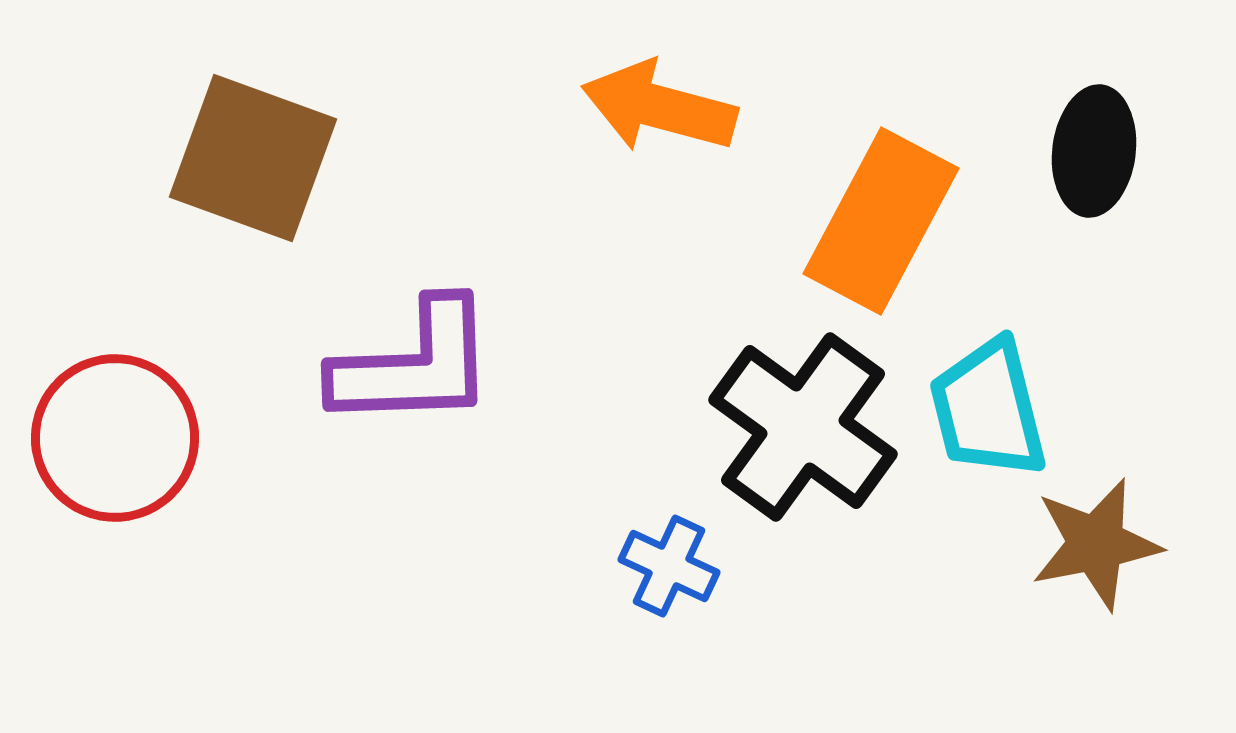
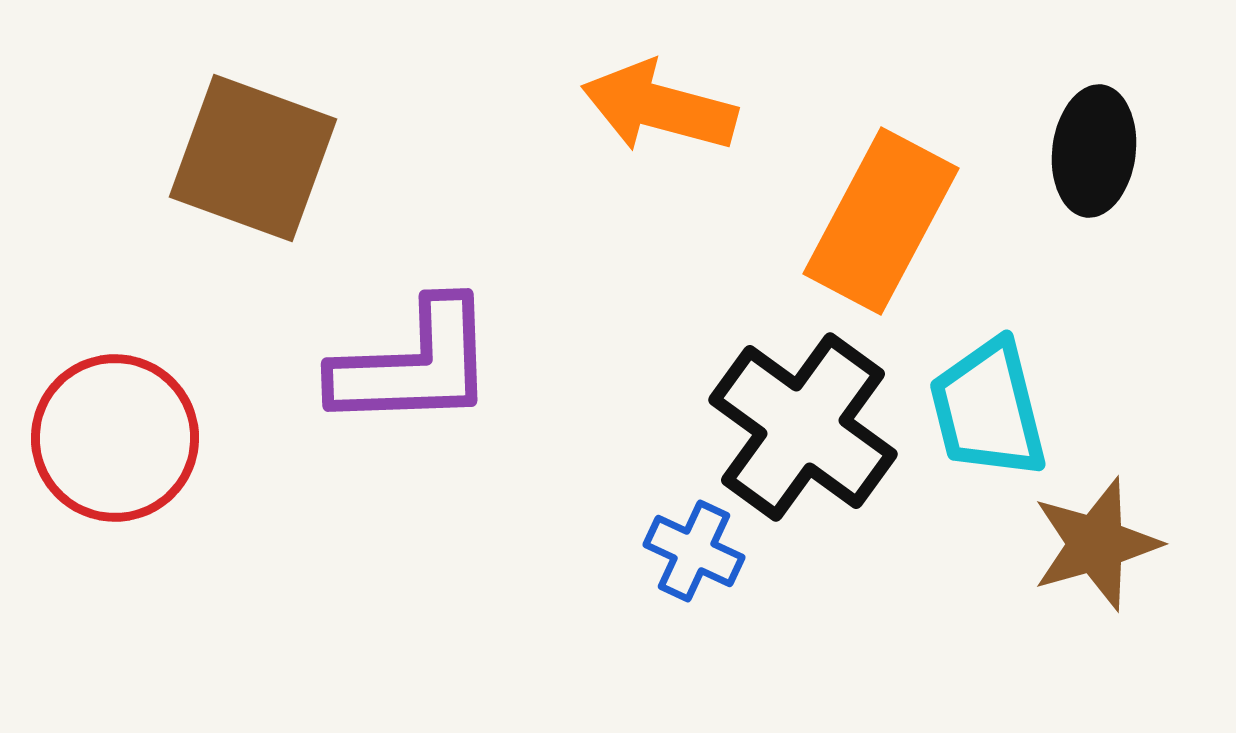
brown star: rotated 5 degrees counterclockwise
blue cross: moved 25 px right, 15 px up
